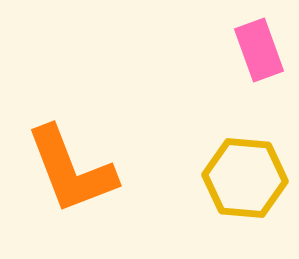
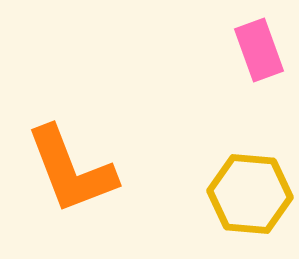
yellow hexagon: moved 5 px right, 16 px down
